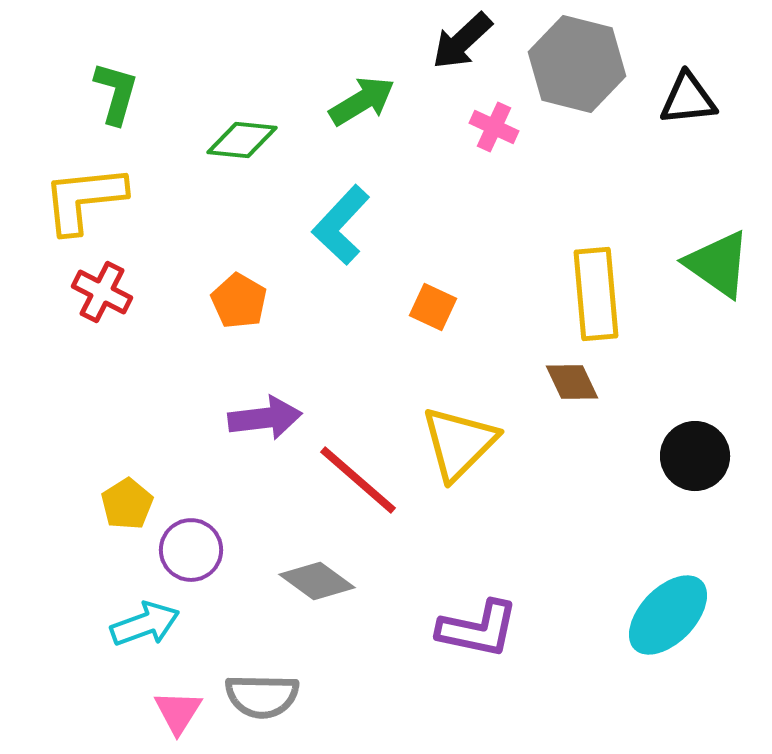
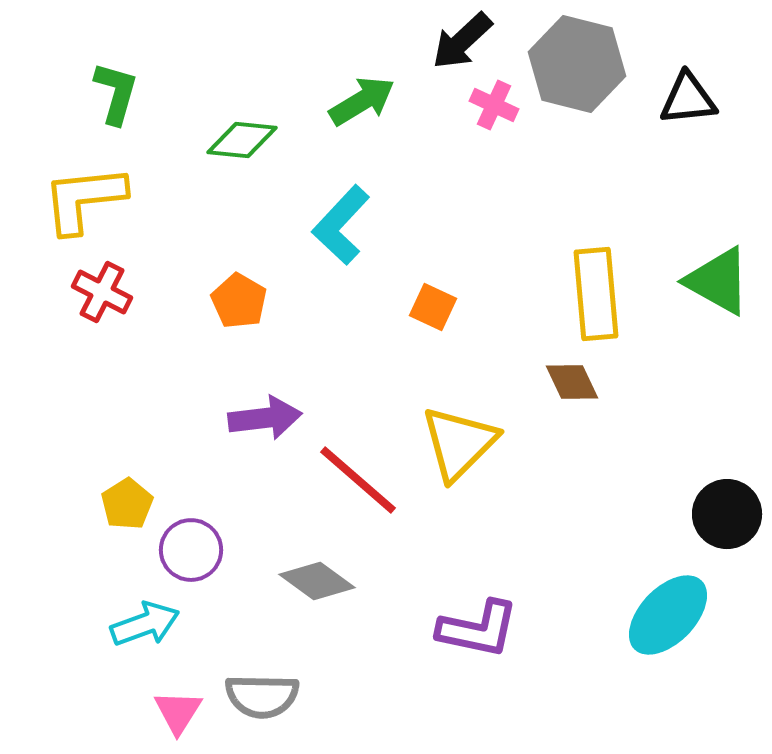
pink cross: moved 22 px up
green triangle: moved 17 px down; rotated 6 degrees counterclockwise
black circle: moved 32 px right, 58 px down
